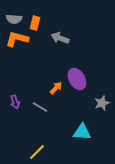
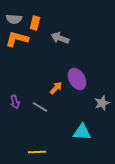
yellow line: rotated 42 degrees clockwise
